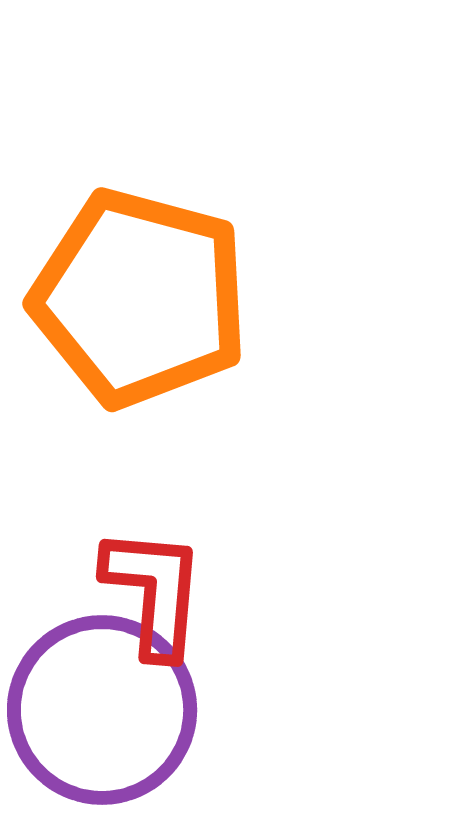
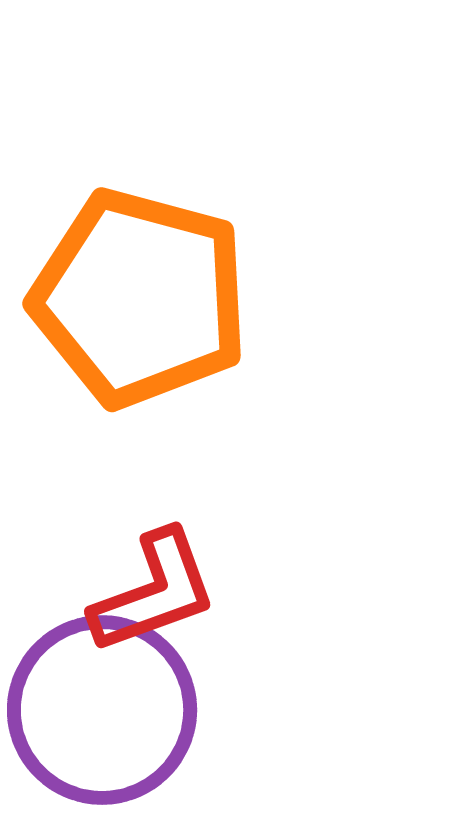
red L-shape: rotated 65 degrees clockwise
